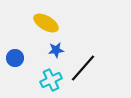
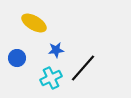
yellow ellipse: moved 12 px left
blue circle: moved 2 px right
cyan cross: moved 2 px up
